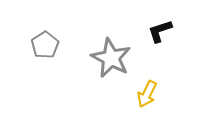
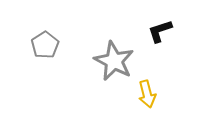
gray star: moved 3 px right, 3 px down
yellow arrow: rotated 40 degrees counterclockwise
